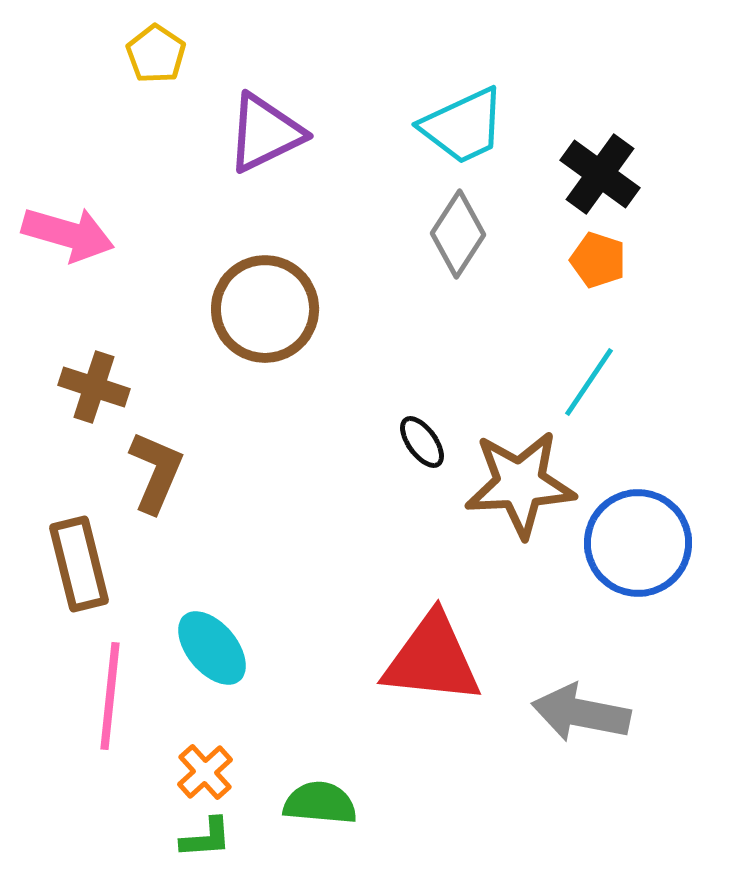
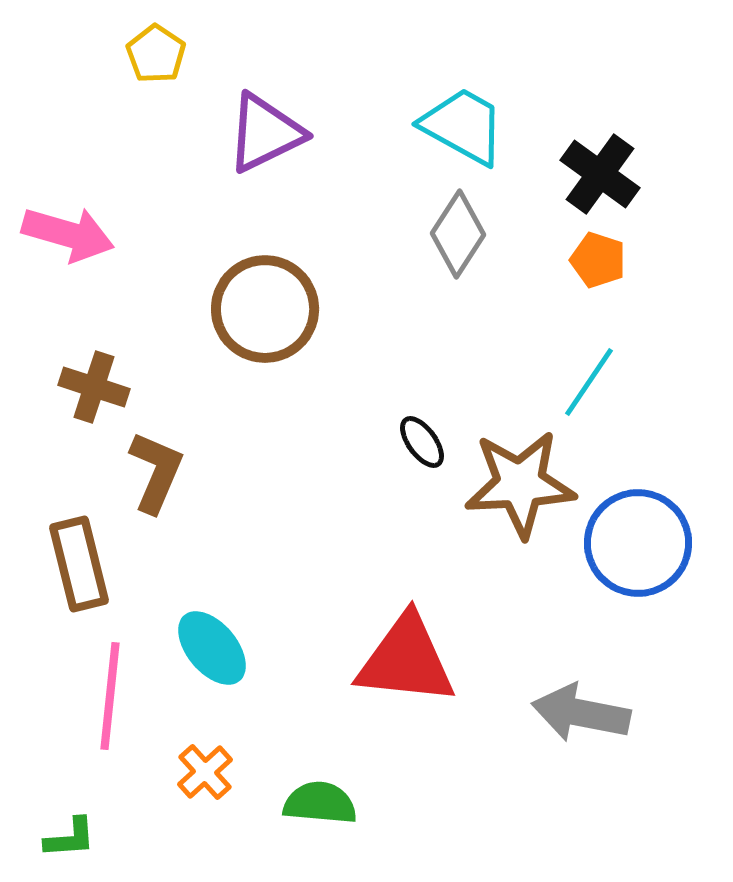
cyan trapezoid: rotated 126 degrees counterclockwise
red triangle: moved 26 px left, 1 px down
green L-shape: moved 136 px left
